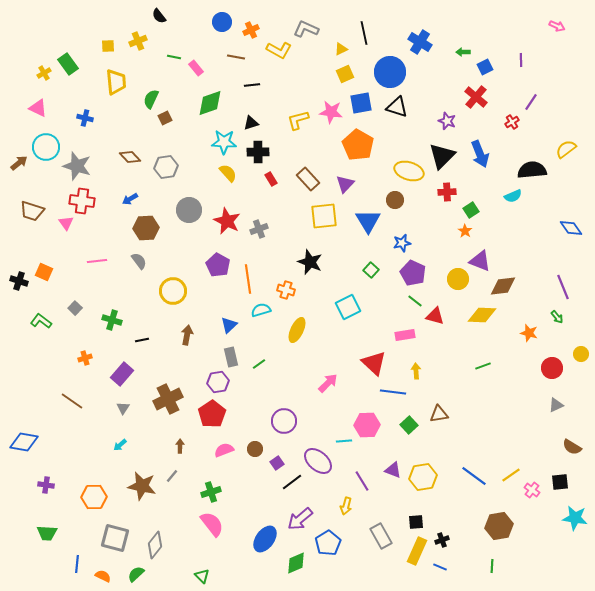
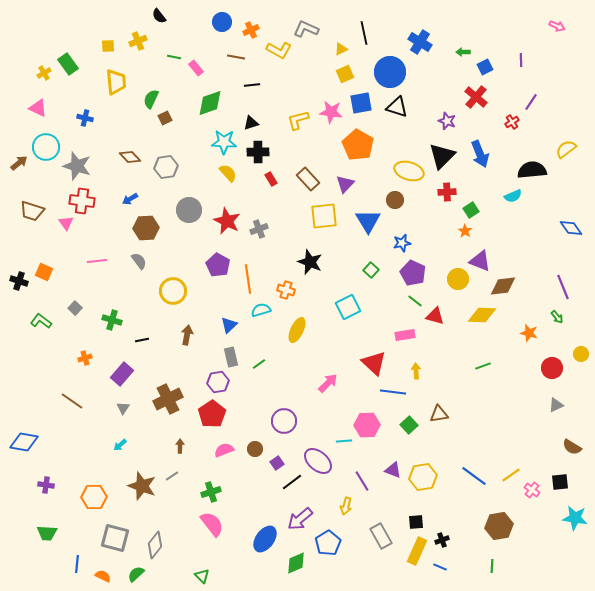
gray line at (172, 476): rotated 16 degrees clockwise
brown star at (142, 486): rotated 8 degrees clockwise
